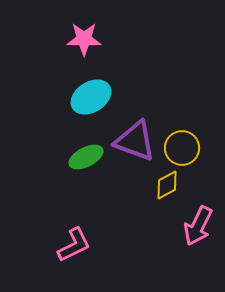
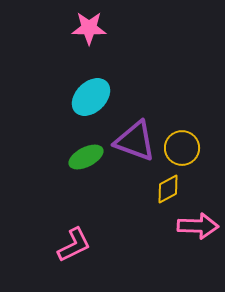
pink star: moved 5 px right, 11 px up
cyan ellipse: rotated 12 degrees counterclockwise
yellow diamond: moved 1 px right, 4 px down
pink arrow: rotated 114 degrees counterclockwise
